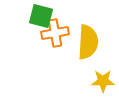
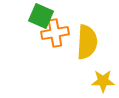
green square: rotated 10 degrees clockwise
yellow semicircle: moved 1 px left
